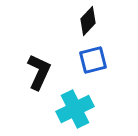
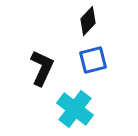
black L-shape: moved 3 px right, 4 px up
cyan cross: rotated 27 degrees counterclockwise
